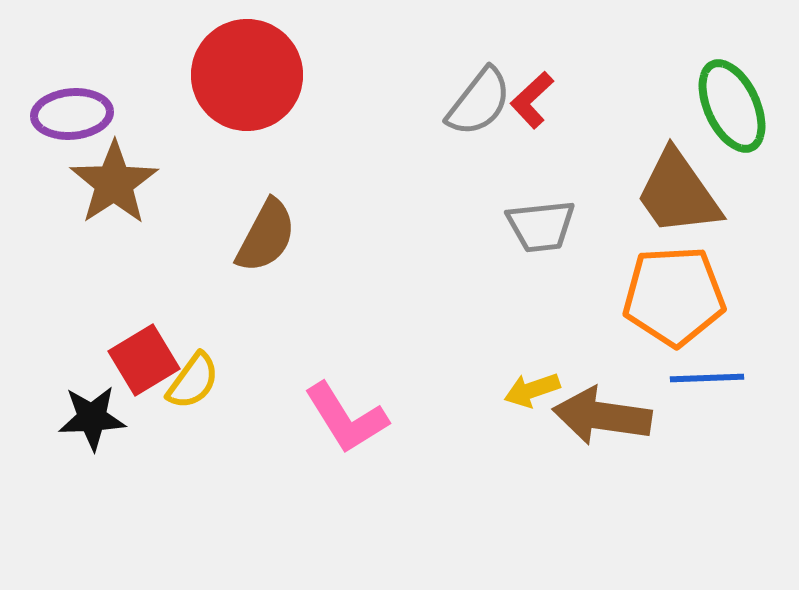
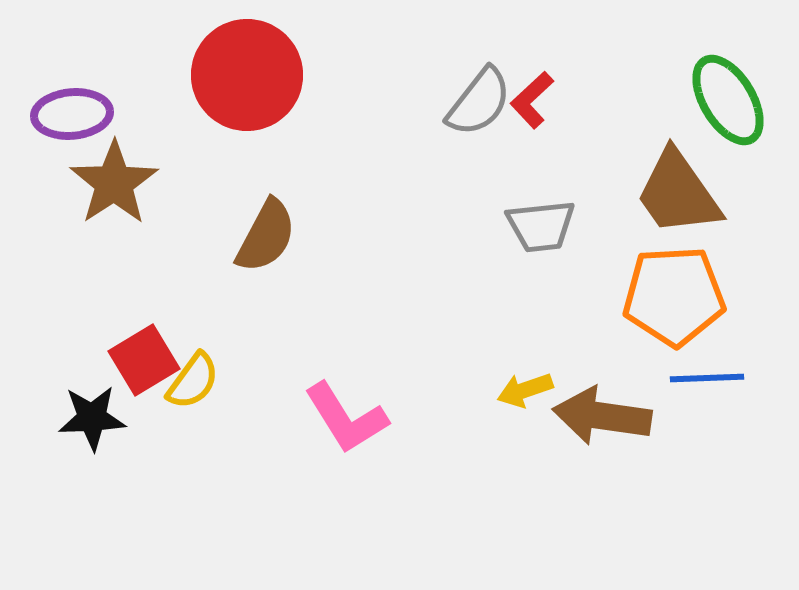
green ellipse: moved 4 px left, 6 px up; rotated 6 degrees counterclockwise
yellow arrow: moved 7 px left
